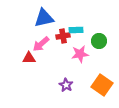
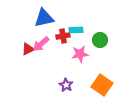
green circle: moved 1 px right, 1 px up
red triangle: moved 1 px left, 9 px up; rotated 24 degrees counterclockwise
